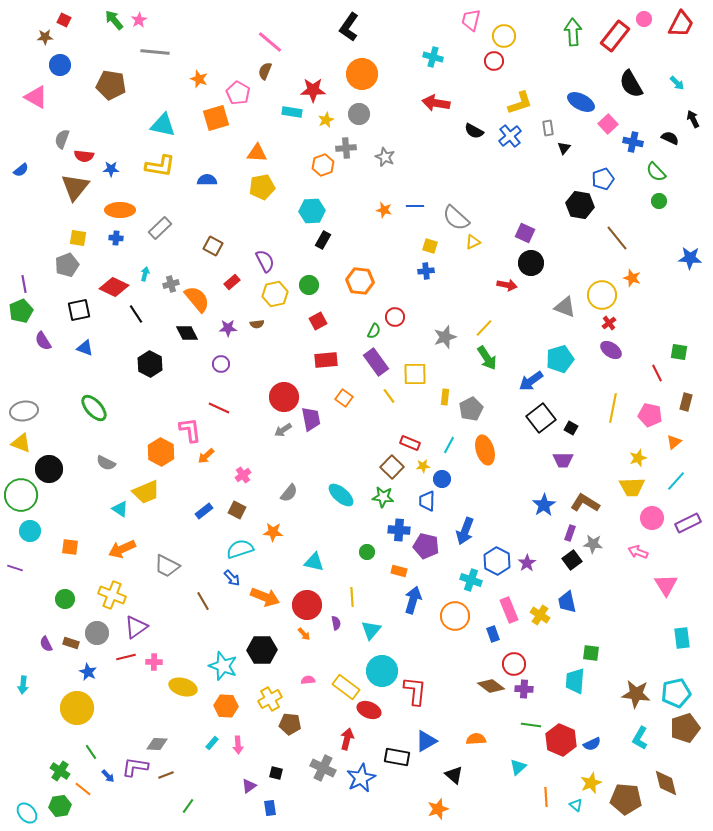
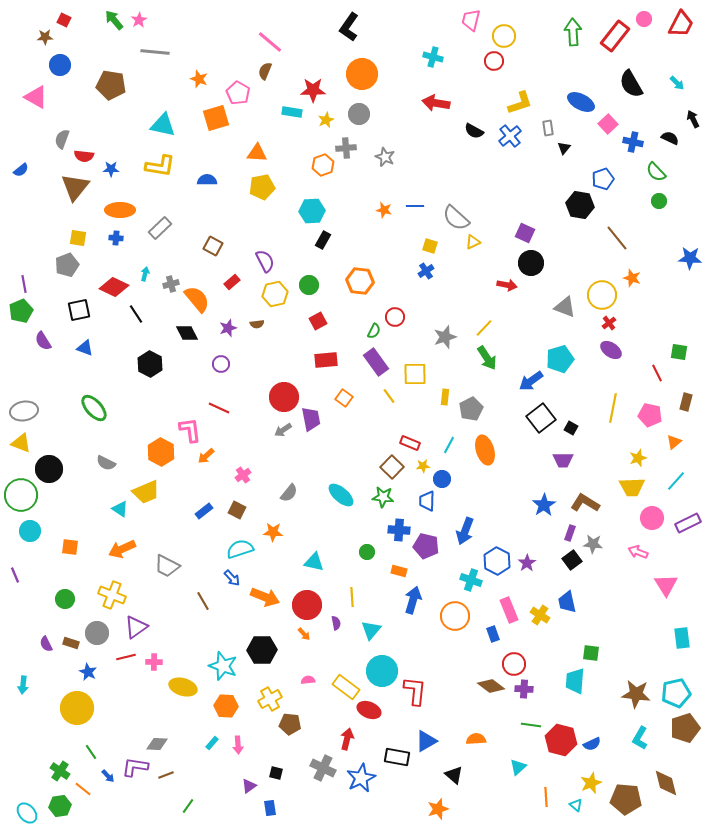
blue cross at (426, 271): rotated 28 degrees counterclockwise
purple star at (228, 328): rotated 18 degrees counterclockwise
purple line at (15, 568): moved 7 px down; rotated 49 degrees clockwise
red hexagon at (561, 740): rotated 8 degrees counterclockwise
